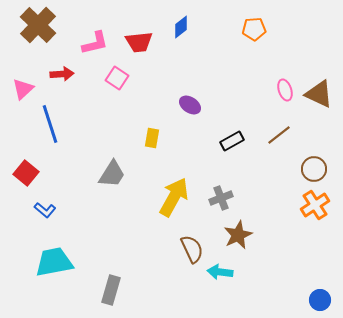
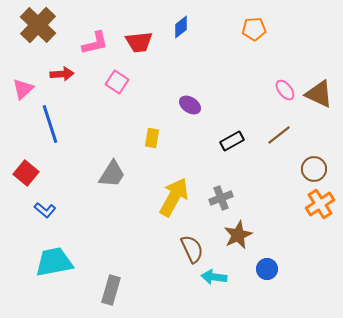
pink square: moved 4 px down
pink ellipse: rotated 20 degrees counterclockwise
orange cross: moved 5 px right, 1 px up
cyan arrow: moved 6 px left, 5 px down
blue circle: moved 53 px left, 31 px up
